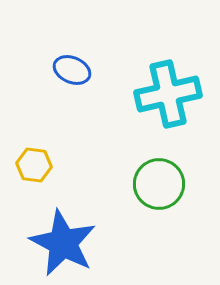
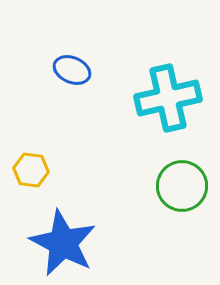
cyan cross: moved 4 px down
yellow hexagon: moved 3 px left, 5 px down
green circle: moved 23 px right, 2 px down
